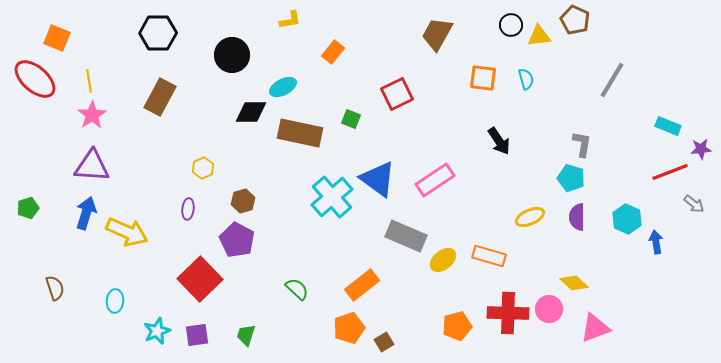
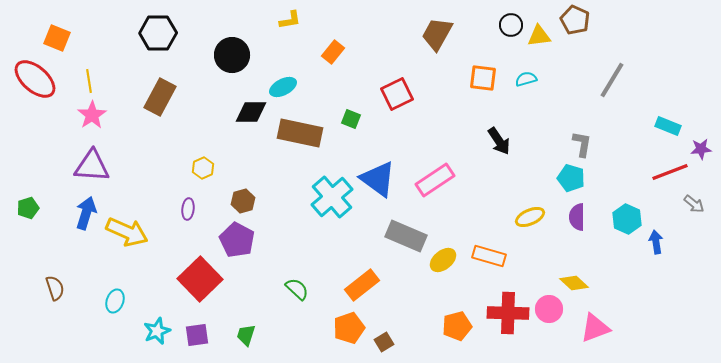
cyan semicircle at (526, 79): rotated 90 degrees counterclockwise
cyan ellipse at (115, 301): rotated 15 degrees clockwise
